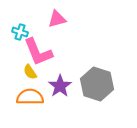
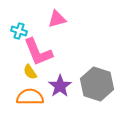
cyan cross: moved 1 px left, 1 px up
